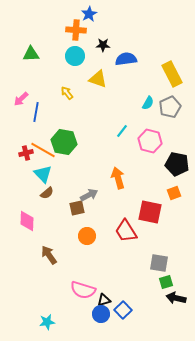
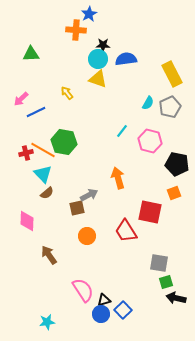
cyan circle: moved 23 px right, 3 px down
blue line: rotated 54 degrees clockwise
pink semicircle: rotated 140 degrees counterclockwise
